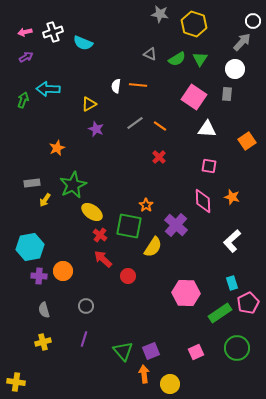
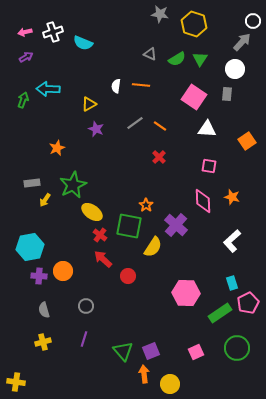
orange line at (138, 85): moved 3 px right
